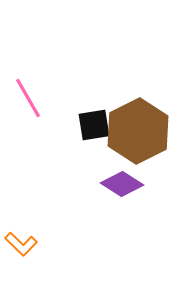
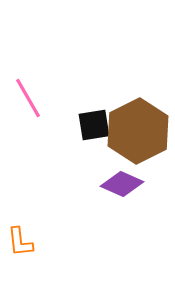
purple diamond: rotated 9 degrees counterclockwise
orange L-shape: moved 1 px left, 2 px up; rotated 40 degrees clockwise
